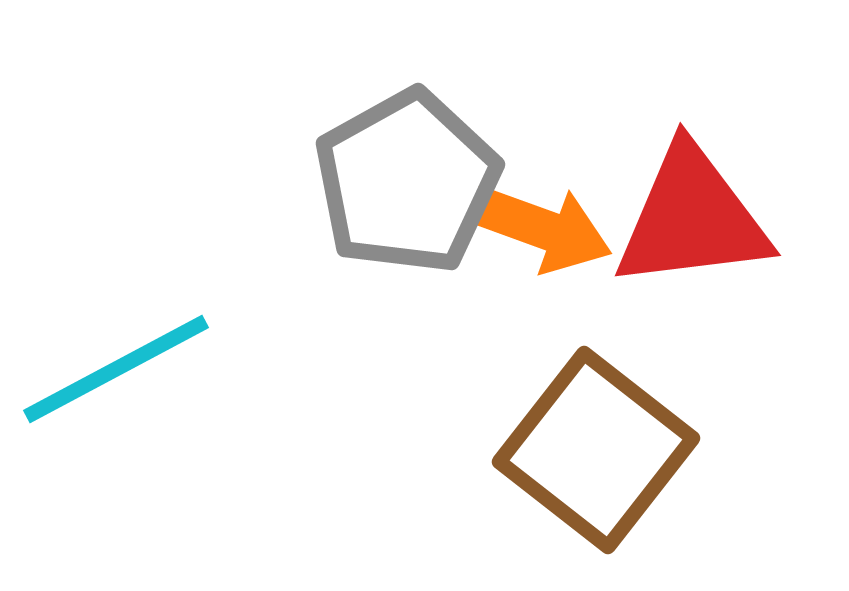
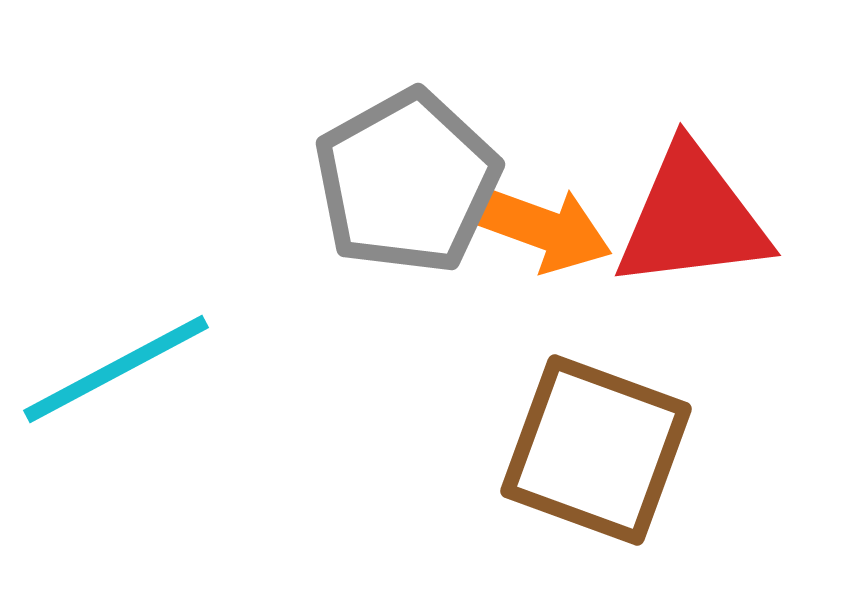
brown square: rotated 18 degrees counterclockwise
